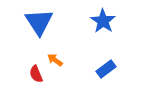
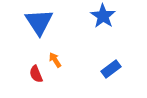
blue star: moved 5 px up
orange arrow: rotated 21 degrees clockwise
blue rectangle: moved 5 px right
